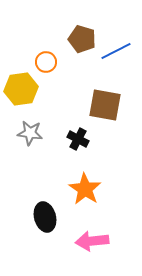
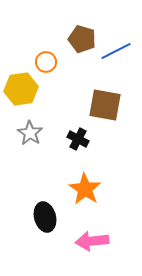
gray star: rotated 25 degrees clockwise
